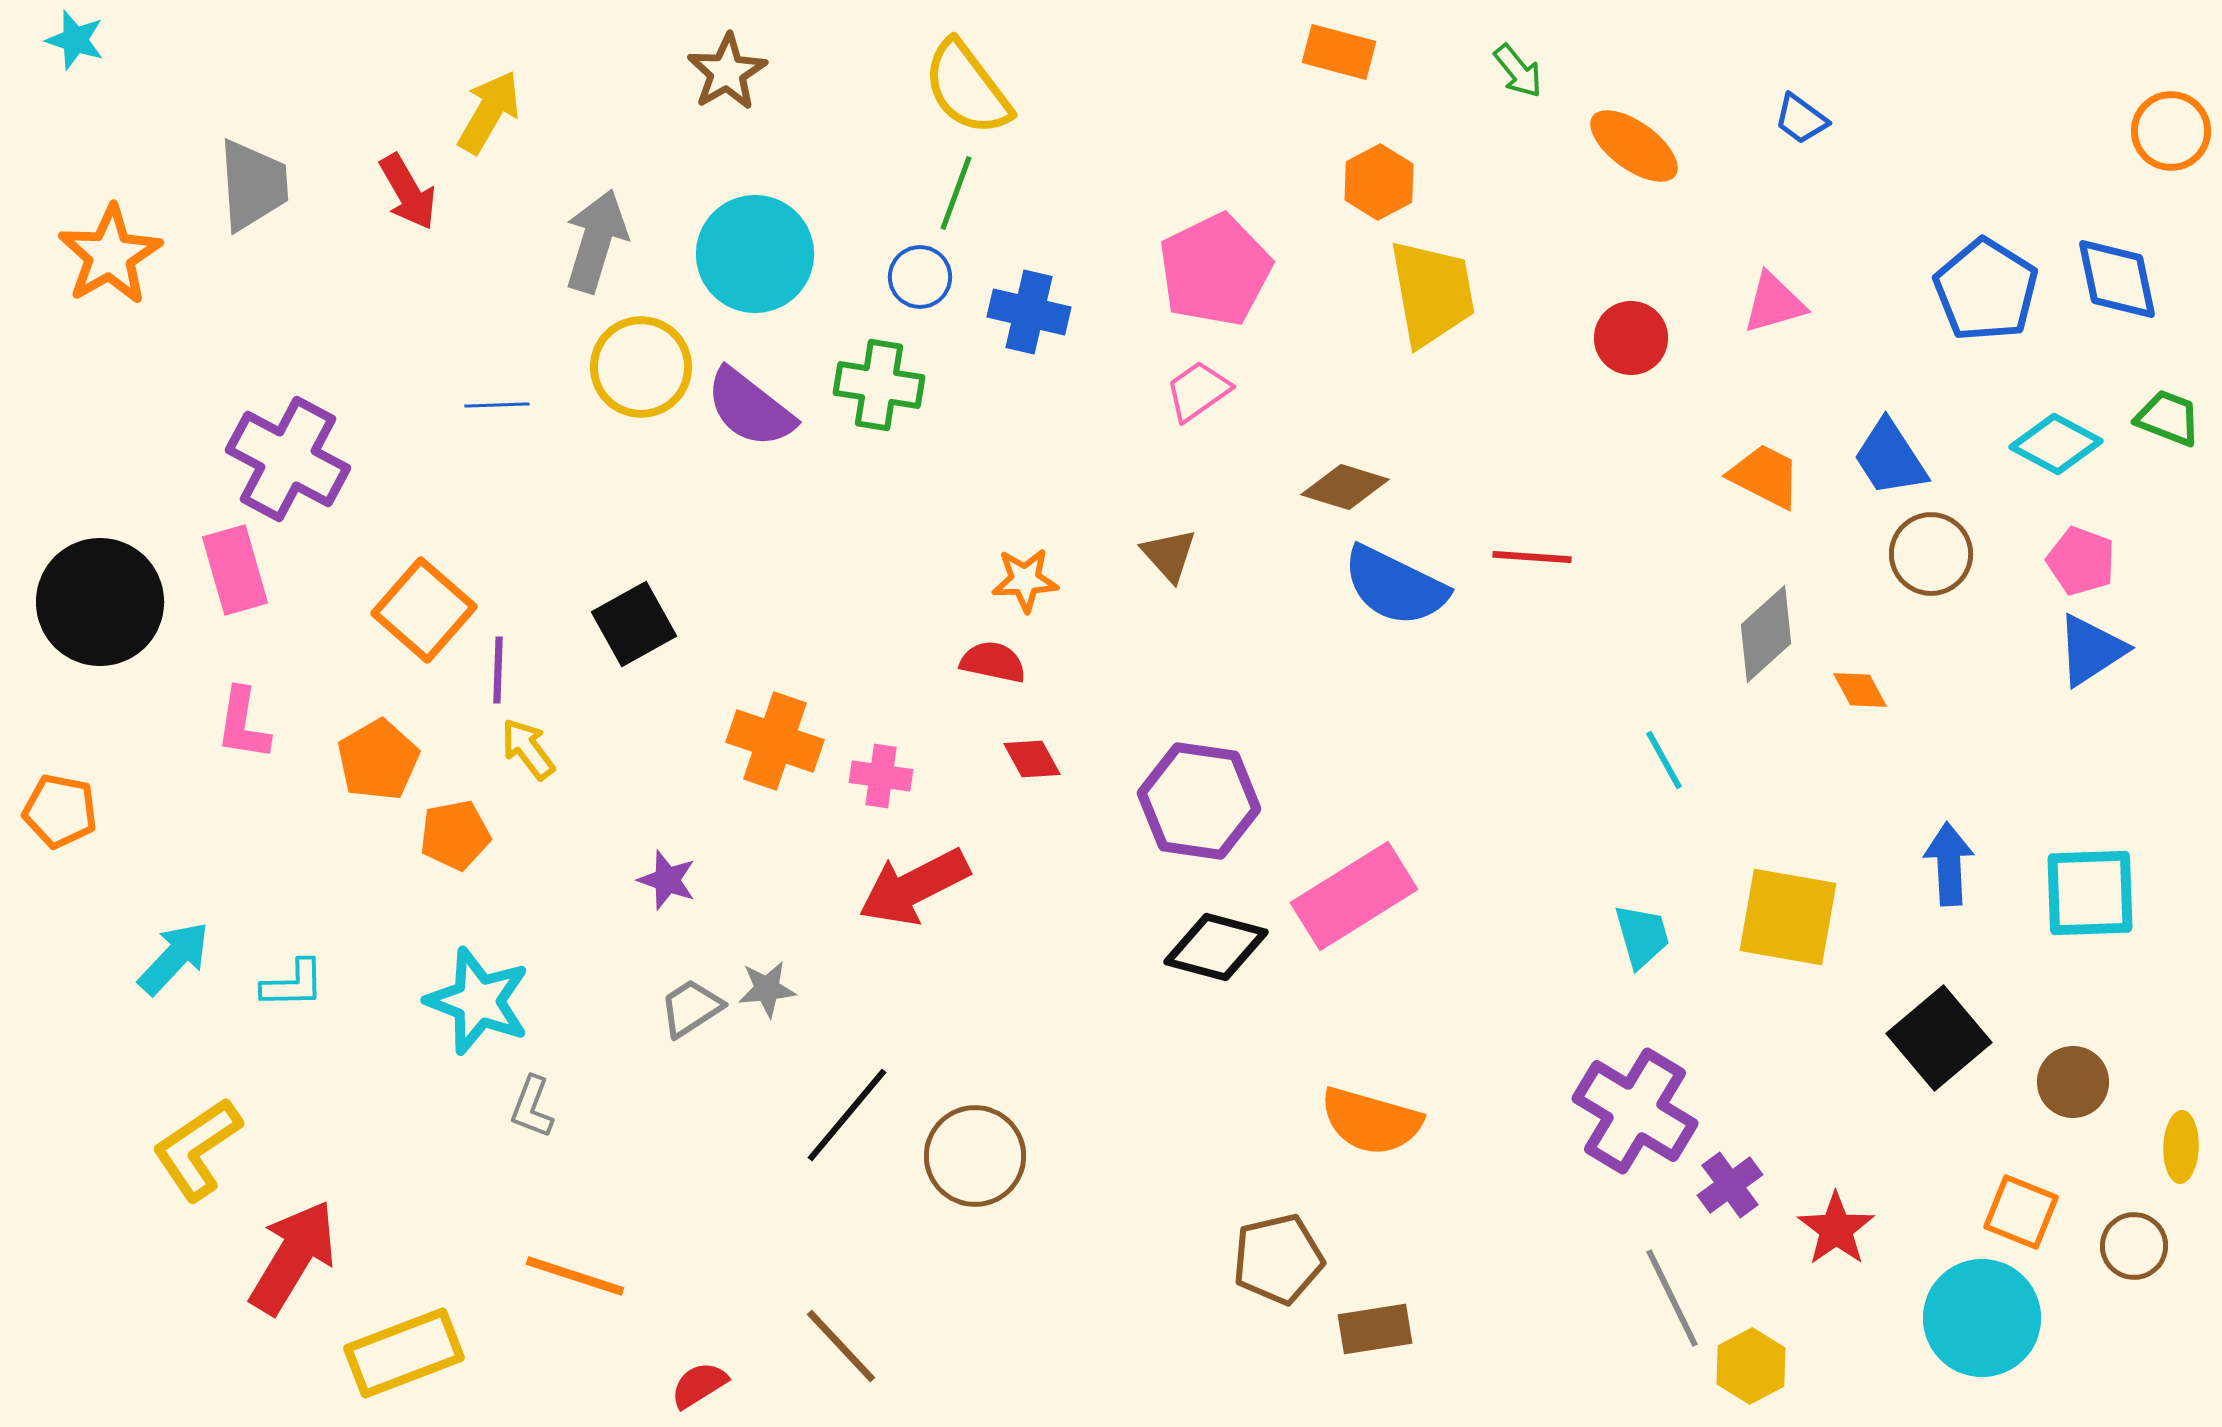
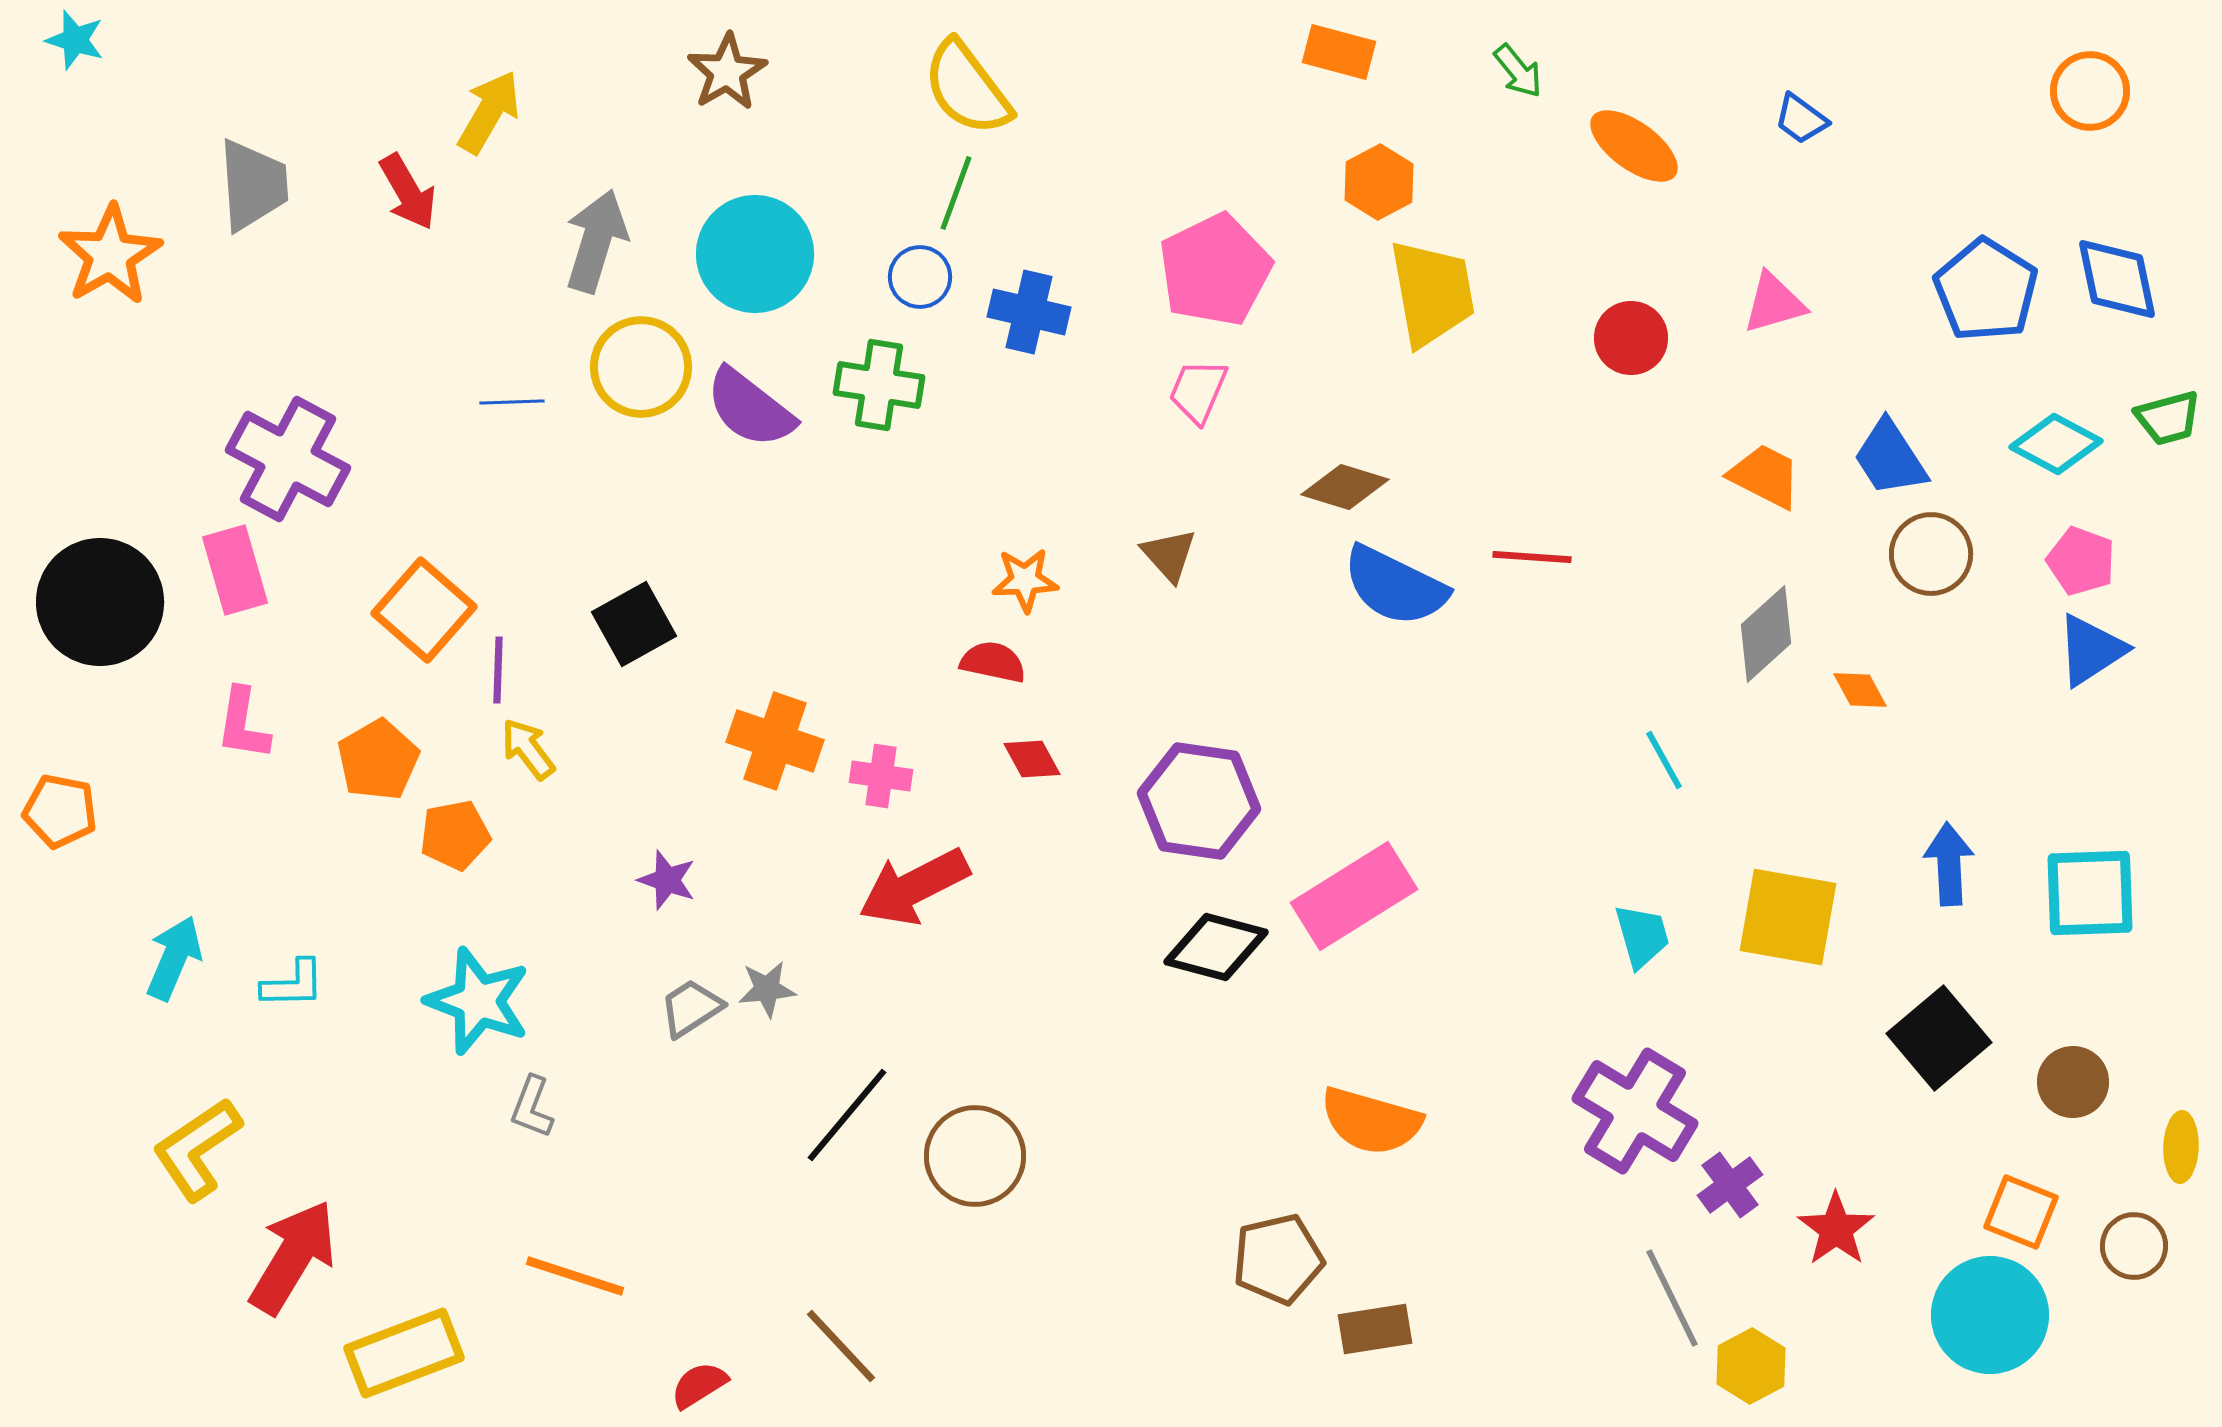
orange circle at (2171, 131): moved 81 px left, 40 px up
pink trapezoid at (1198, 391): rotated 32 degrees counterclockwise
blue line at (497, 405): moved 15 px right, 3 px up
green trapezoid at (2168, 418): rotated 144 degrees clockwise
cyan arrow at (174, 958): rotated 20 degrees counterclockwise
cyan circle at (1982, 1318): moved 8 px right, 3 px up
